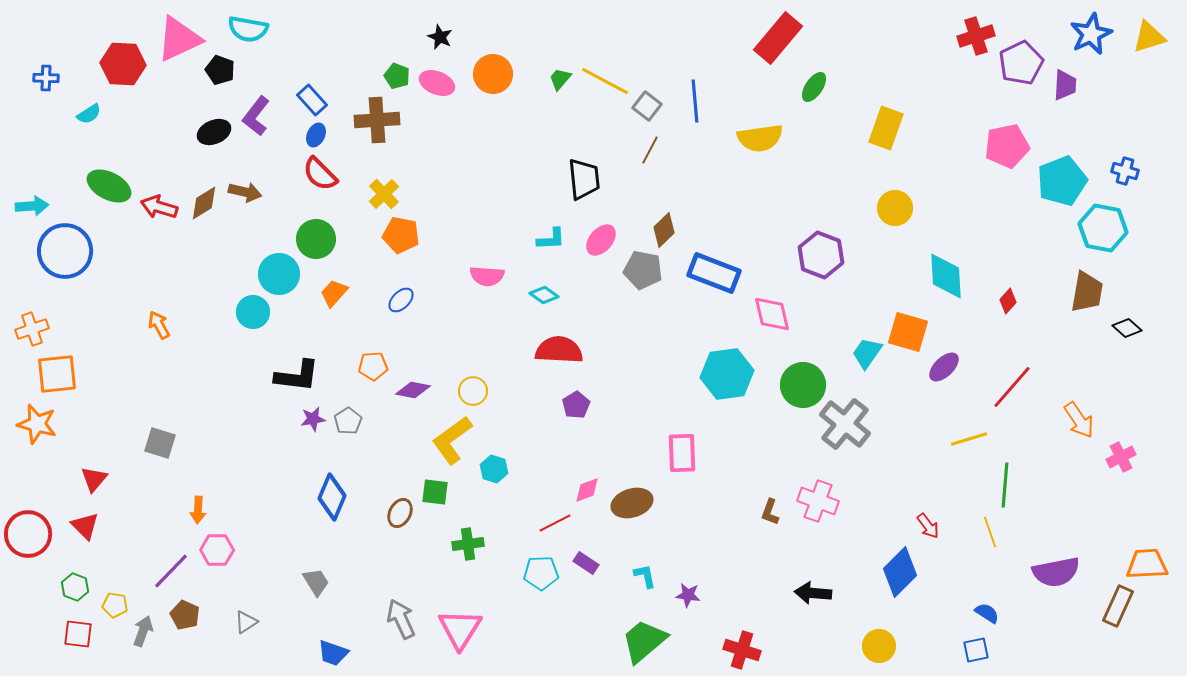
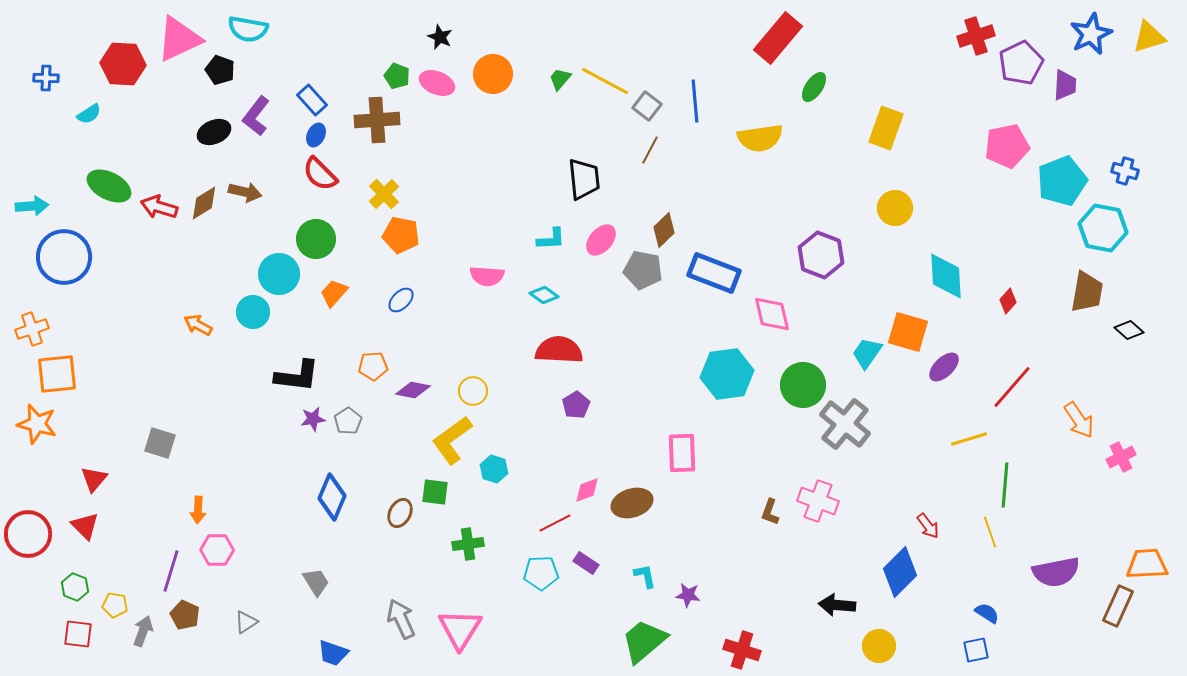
blue circle at (65, 251): moved 1 px left, 6 px down
orange arrow at (159, 325): moved 39 px right; rotated 32 degrees counterclockwise
black diamond at (1127, 328): moved 2 px right, 2 px down
purple line at (171, 571): rotated 27 degrees counterclockwise
black arrow at (813, 593): moved 24 px right, 12 px down
